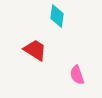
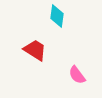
pink semicircle: rotated 18 degrees counterclockwise
